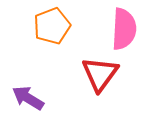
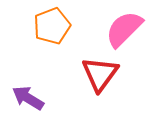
pink semicircle: rotated 138 degrees counterclockwise
